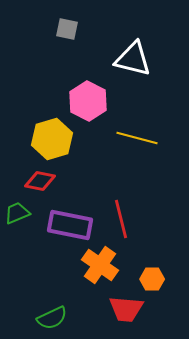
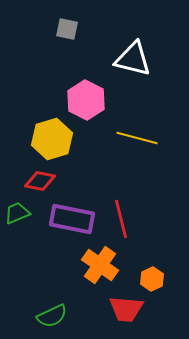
pink hexagon: moved 2 px left, 1 px up
purple rectangle: moved 2 px right, 6 px up
orange hexagon: rotated 25 degrees counterclockwise
green semicircle: moved 2 px up
